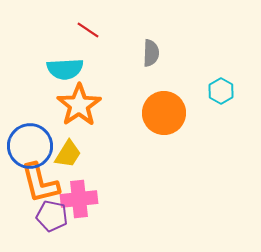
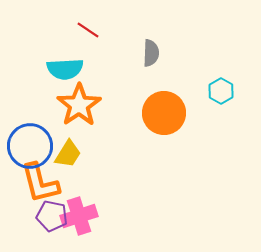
pink cross: moved 17 px down; rotated 12 degrees counterclockwise
